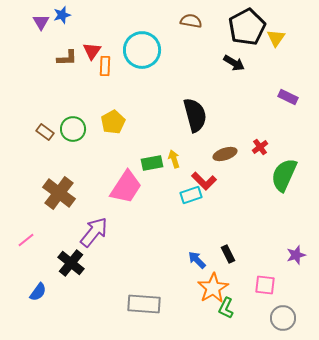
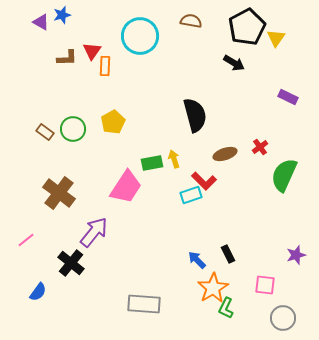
purple triangle: rotated 30 degrees counterclockwise
cyan circle: moved 2 px left, 14 px up
